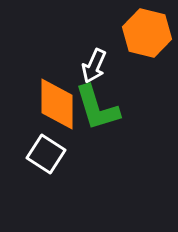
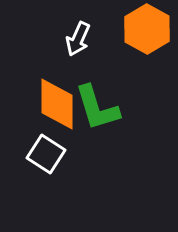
orange hexagon: moved 4 px up; rotated 15 degrees clockwise
white arrow: moved 16 px left, 27 px up
